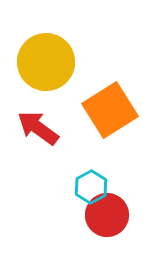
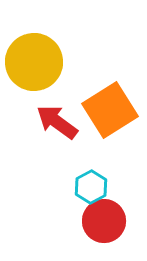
yellow circle: moved 12 px left
red arrow: moved 19 px right, 6 px up
red circle: moved 3 px left, 6 px down
